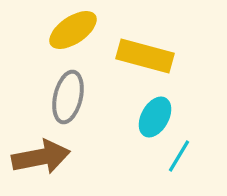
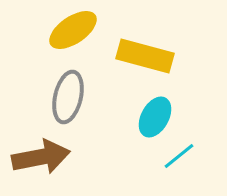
cyan line: rotated 20 degrees clockwise
